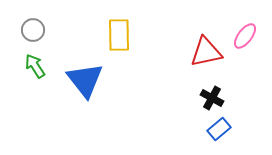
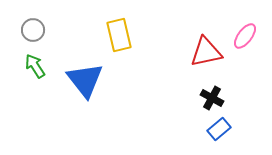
yellow rectangle: rotated 12 degrees counterclockwise
